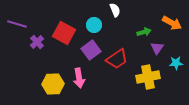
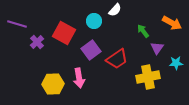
white semicircle: rotated 64 degrees clockwise
cyan circle: moved 4 px up
green arrow: moved 1 px left, 1 px up; rotated 112 degrees counterclockwise
